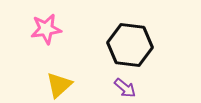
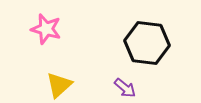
pink star: rotated 24 degrees clockwise
black hexagon: moved 17 px right, 2 px up
